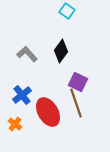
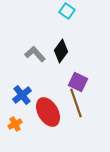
gray L-shape: moved 8 px right
orange cross: rotated 24 degrees clockwise
